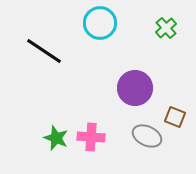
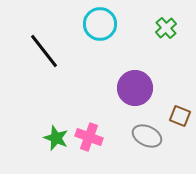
cyan circle: moved 1 px down
black line: rotated 18 degrees clockwise
brown square: moved 5 px right, 1 px up
pink cross: moved 2 px left; rotated 16 degrees clockwise
